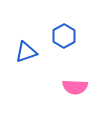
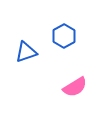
pink semicircle: rotated 35 degrees counterclockwise
